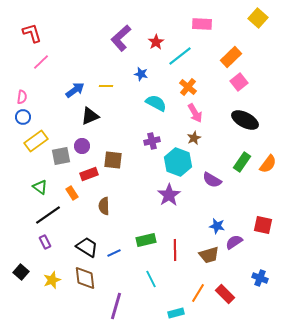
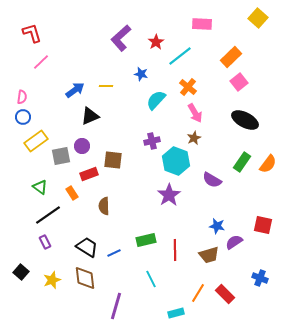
cyan semicircle at (156, 103): moved 3 px up; rotated 75 degrees counterclockwise
cyan hexagon at (178, 162): moved 2 px left, 1 px up
